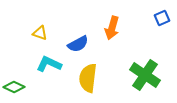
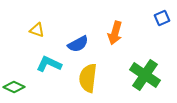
orange arrow: moved 3 px right, 5 px down
yellow triangle: moved 3 px left, 3 px up
